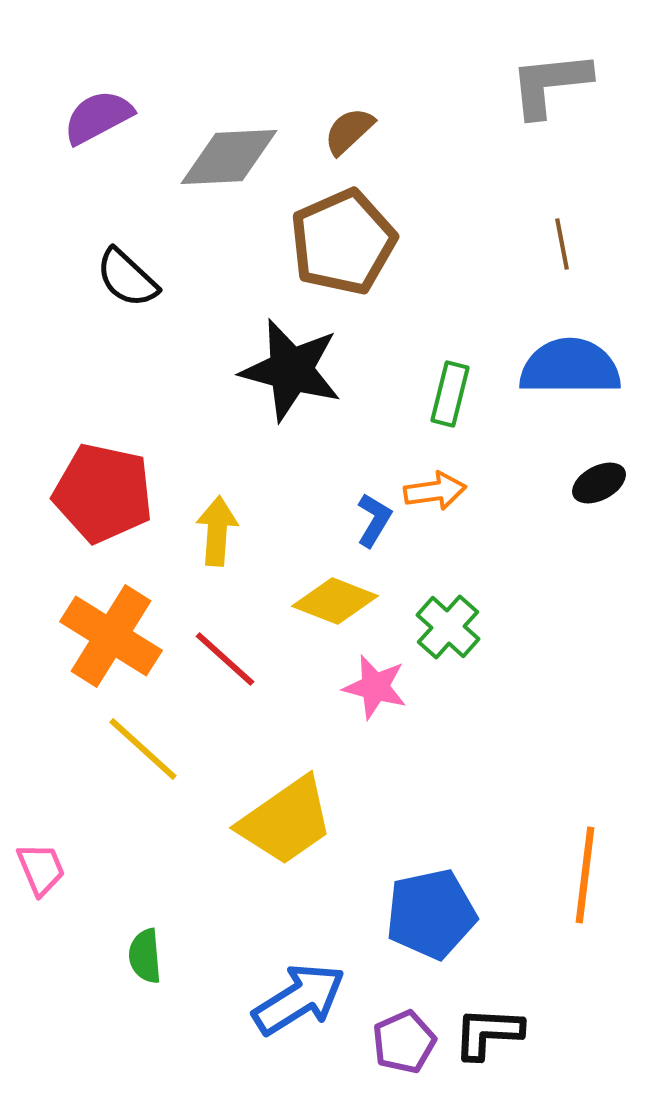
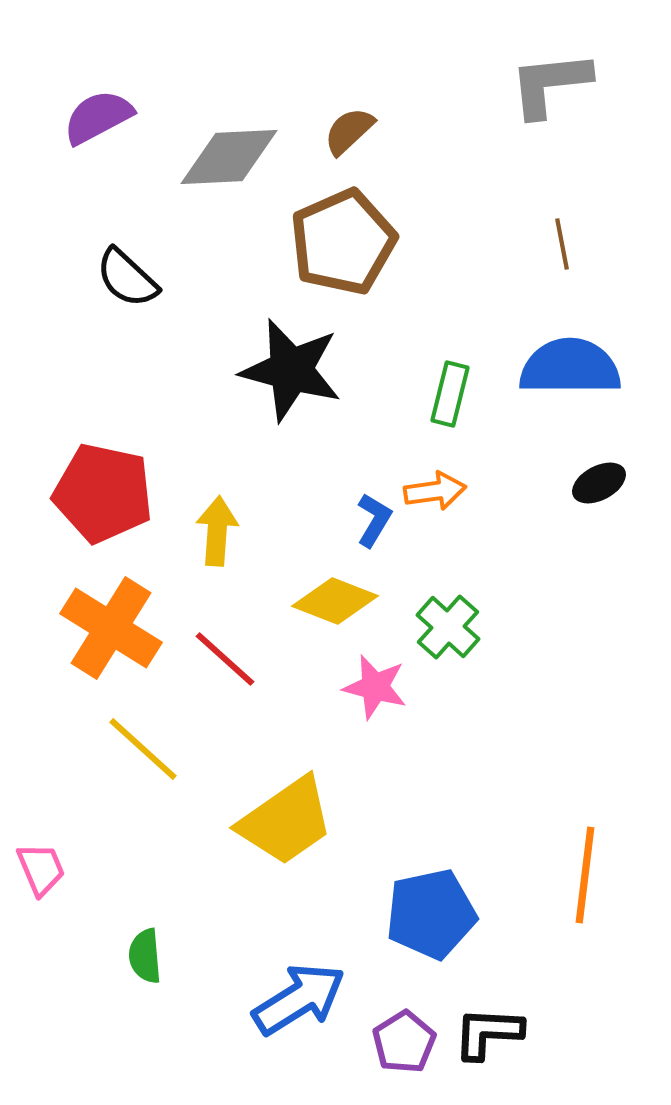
orange cross: moved 8 px up
purple pentagon: rotated 8 degrees counterclockwise
